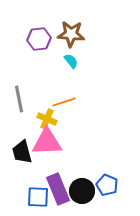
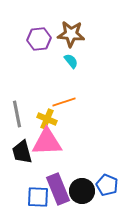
gray line: moved 2 px left, 15 px down
